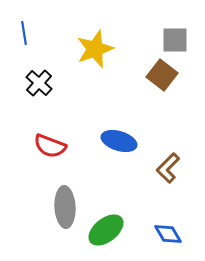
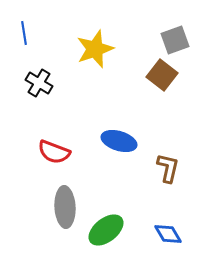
gray square: rotated 20 degrees counterclockwise
black cross: rotated 12 degrees counterclockwise
red semicircle: moved 4 px right, 6 px down
brown L-shape: rotated 148 degrees clockwise
